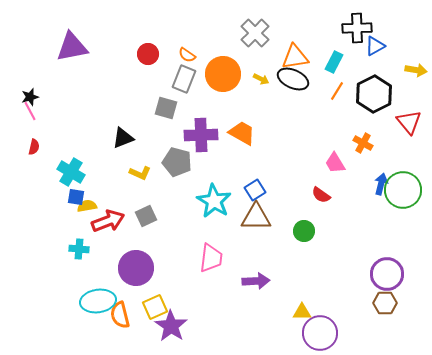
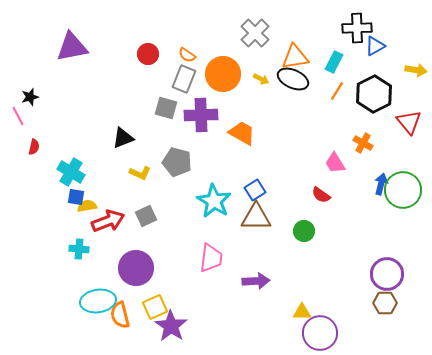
pink line at (30, 111): moved 12 px left, 5 px down
purple cross at (201, 135): moved 20 px up
